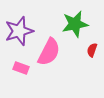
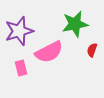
pink semicircle: rotated 36 degrees clockwise
pink rectangle: rotated 56 degrees clockwise
